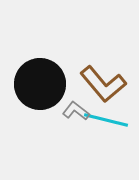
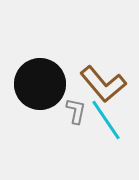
gray L-shape: rotated 64 degrees clockwise
cyan line: rotated 42 degrees clockwise
